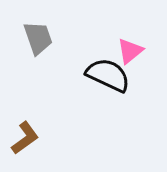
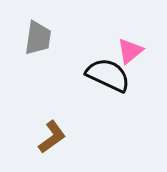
gray trapezoid: rotated 27 degrees clockwise
brown L-shape: moved 27 px right, 1 px up
